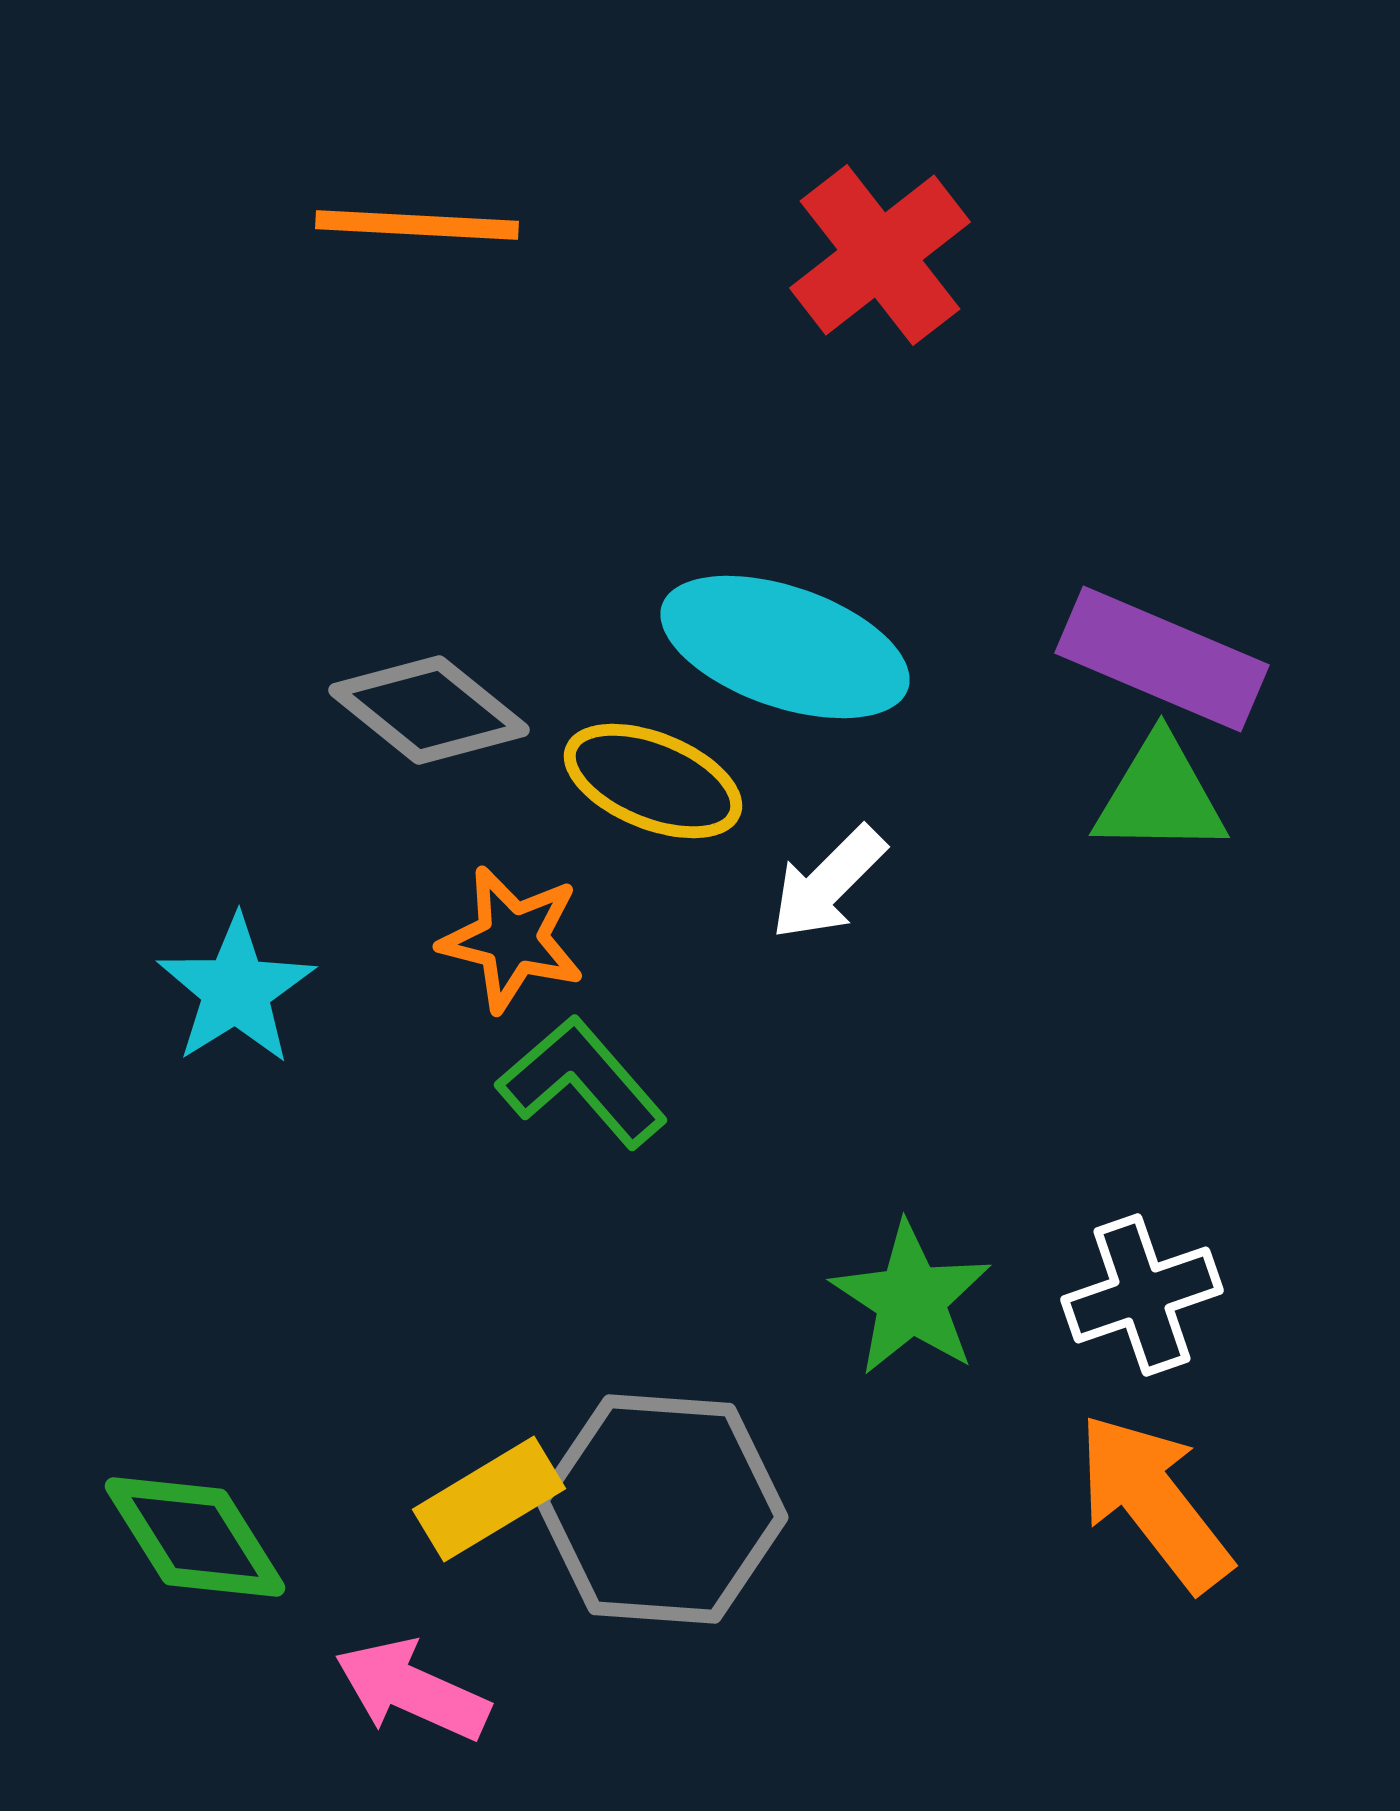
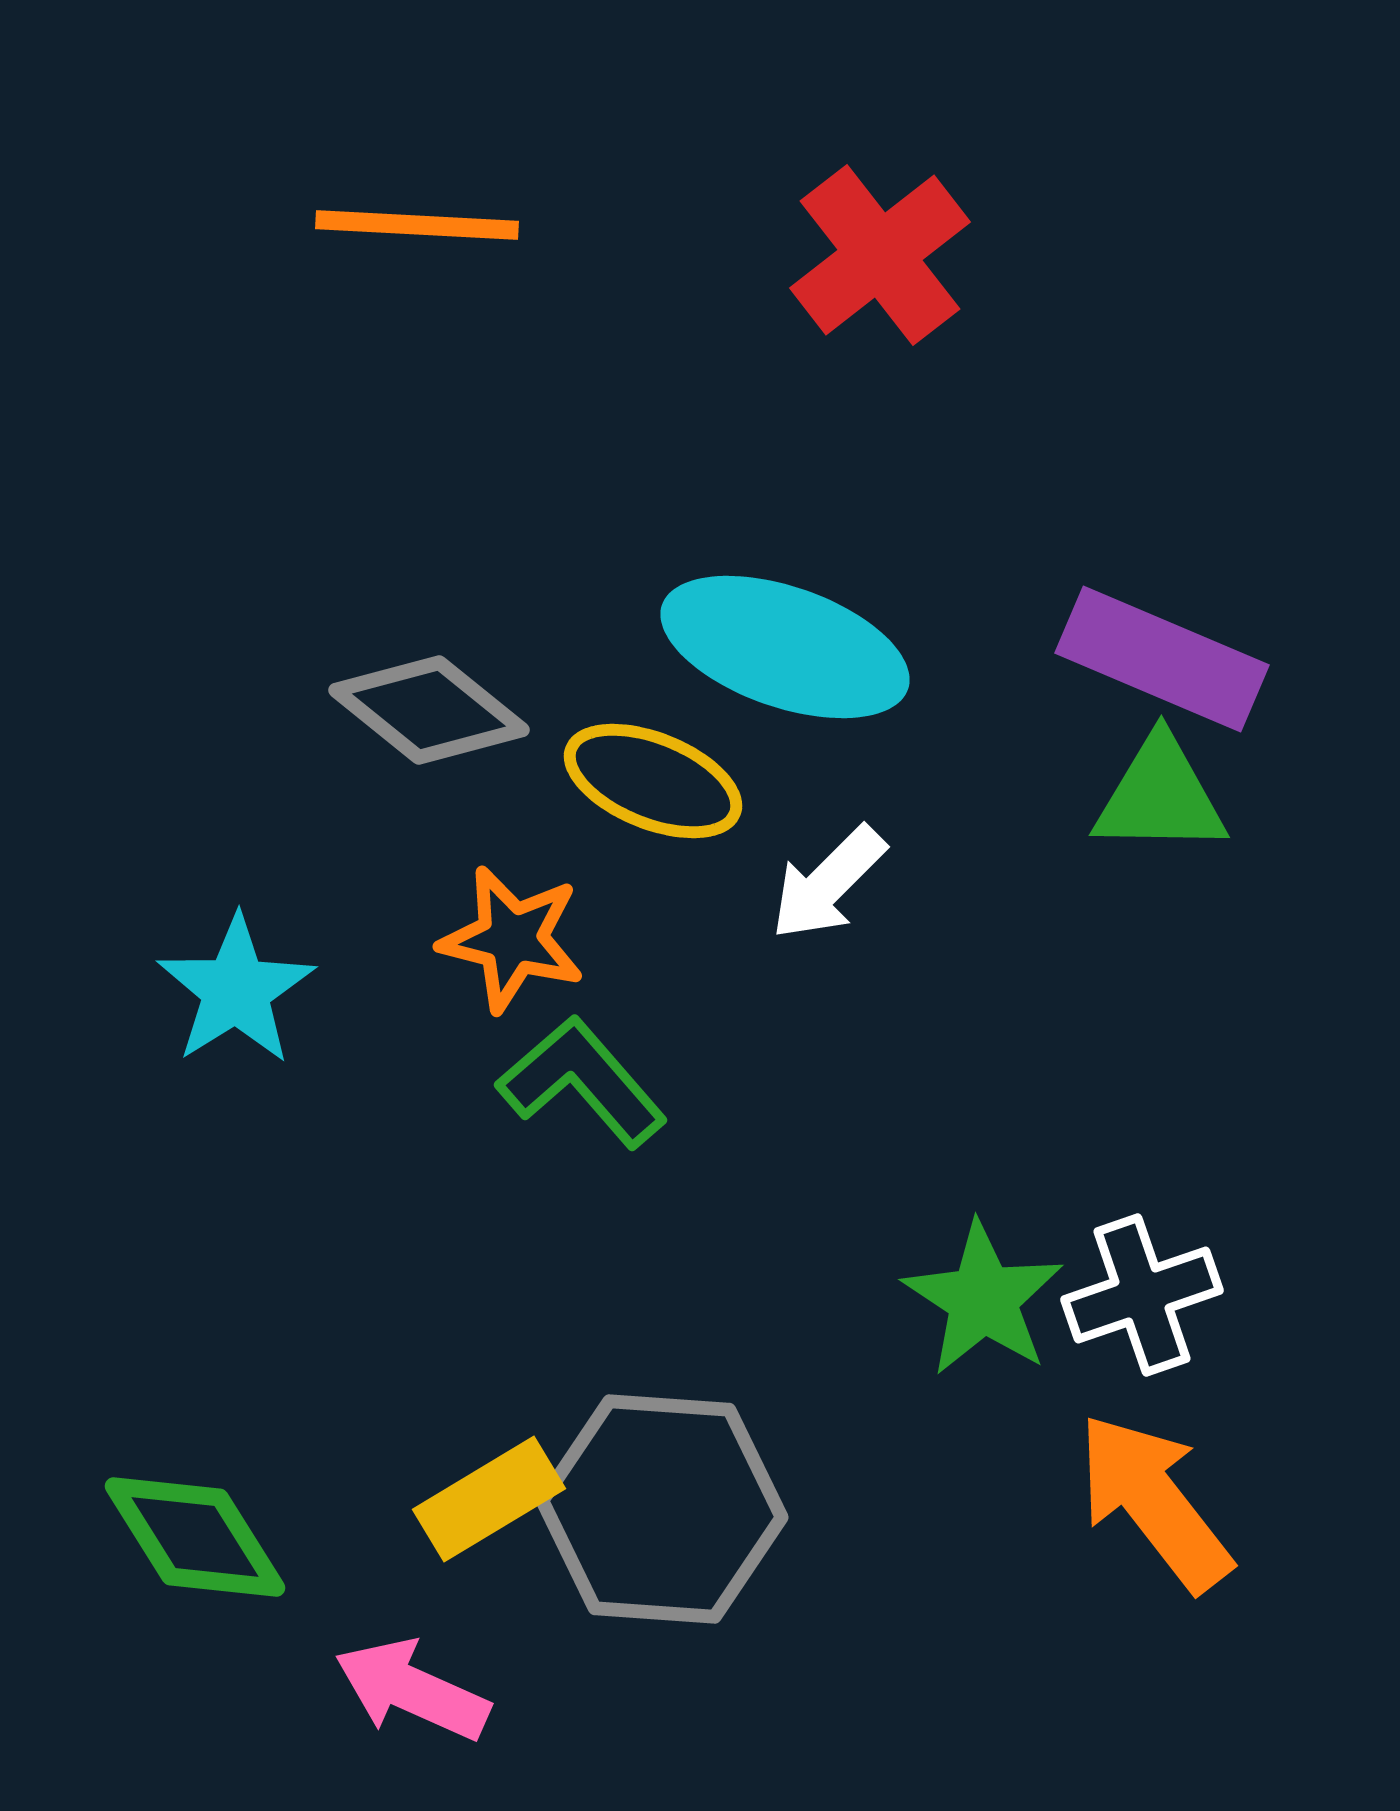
green star: moved 72 px right
